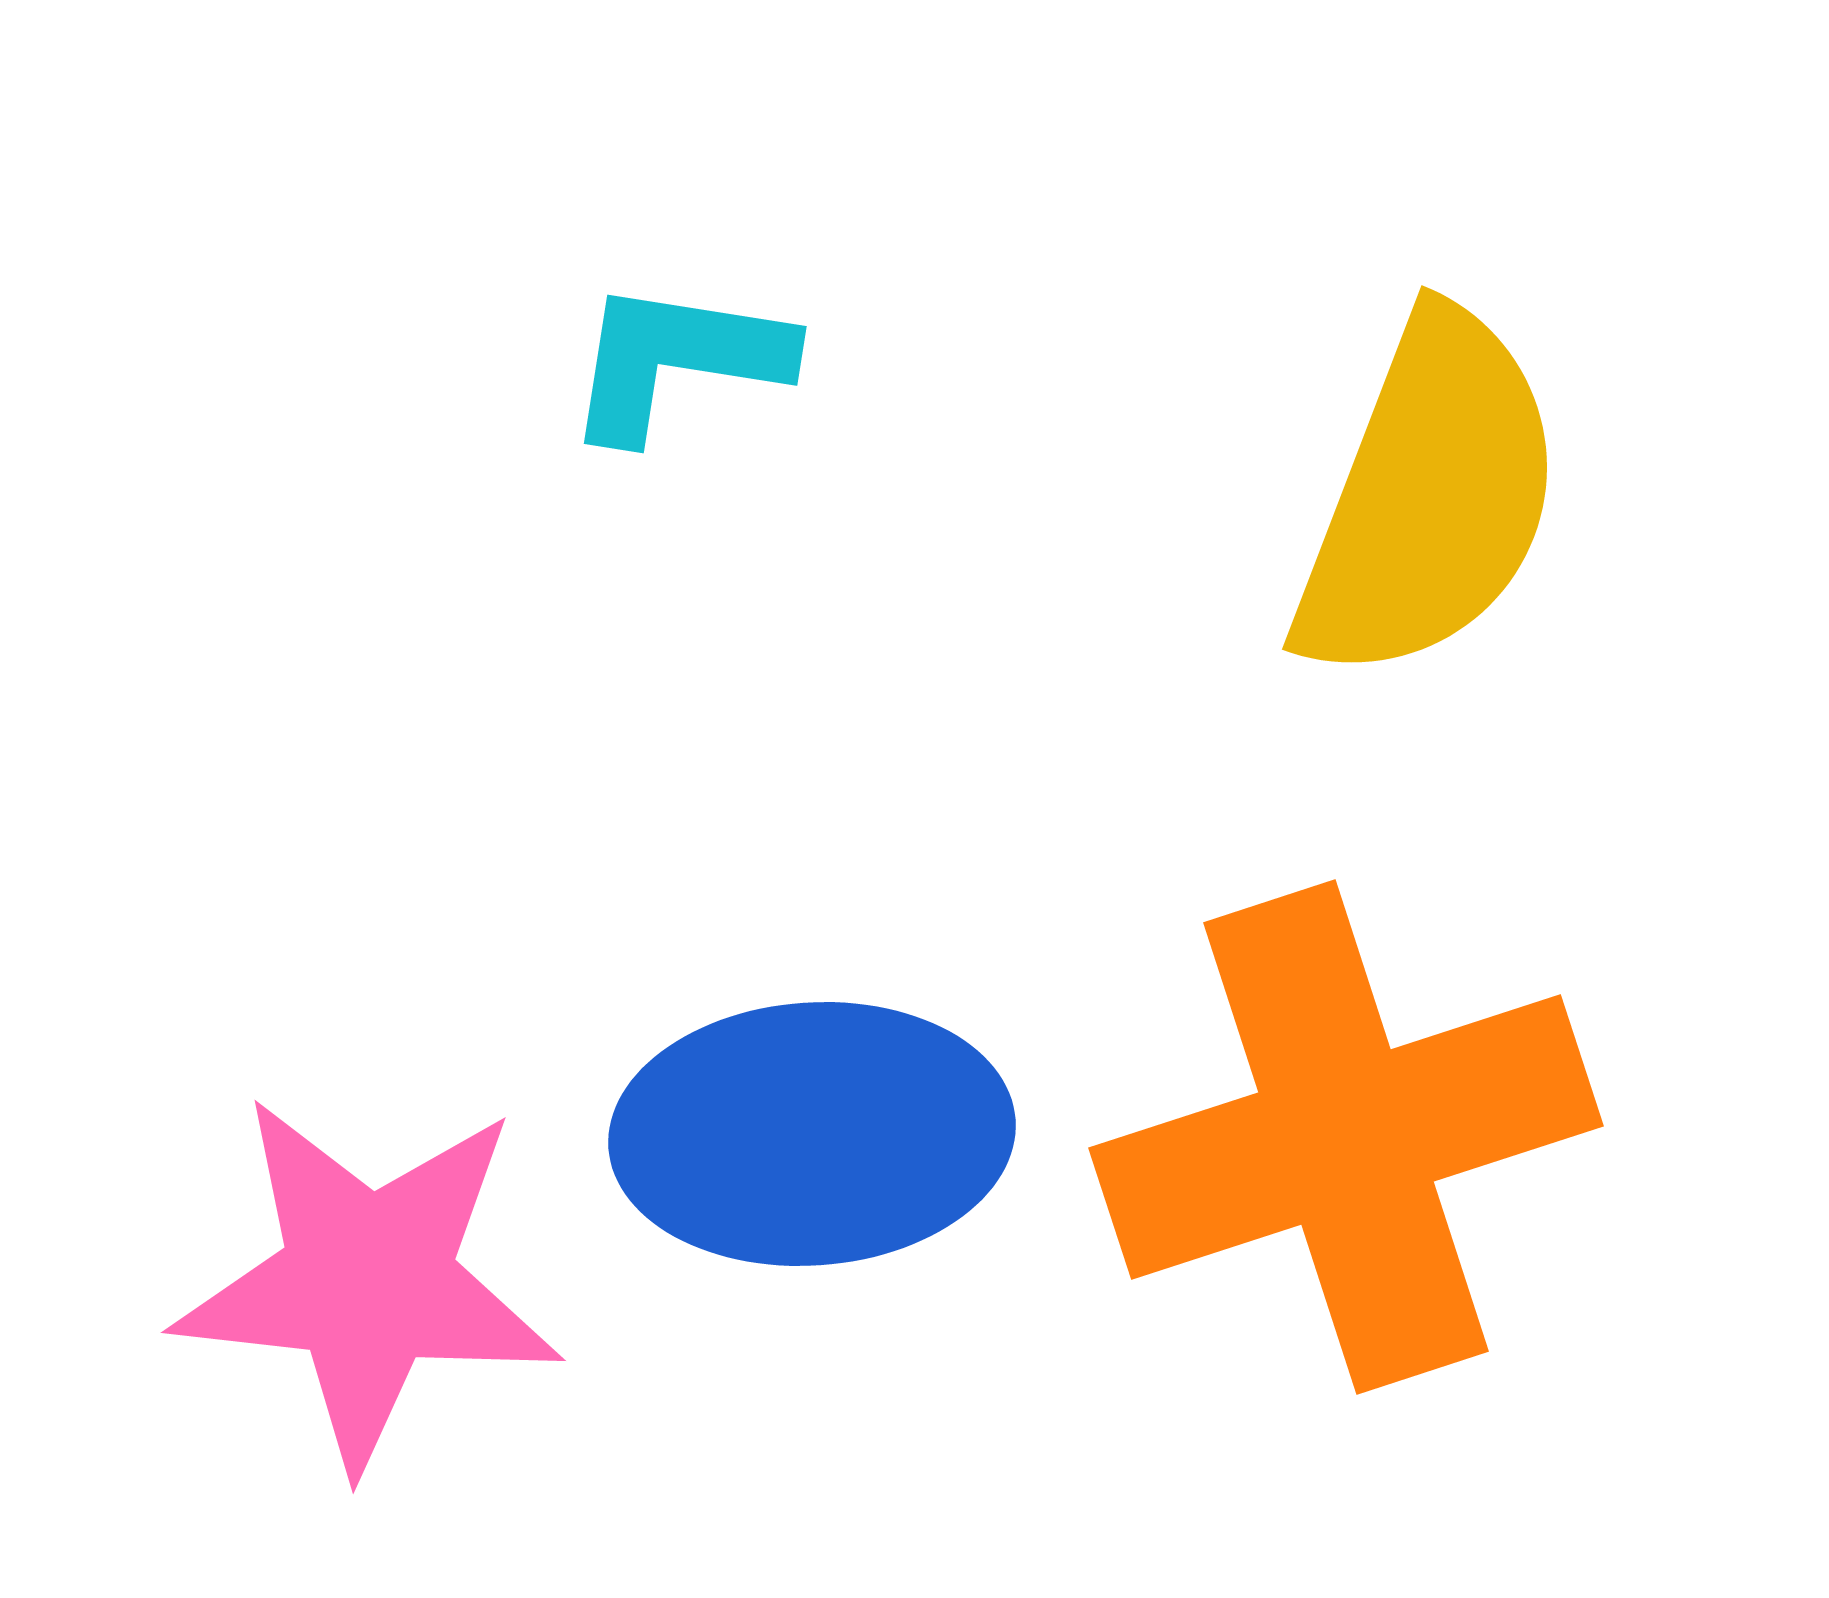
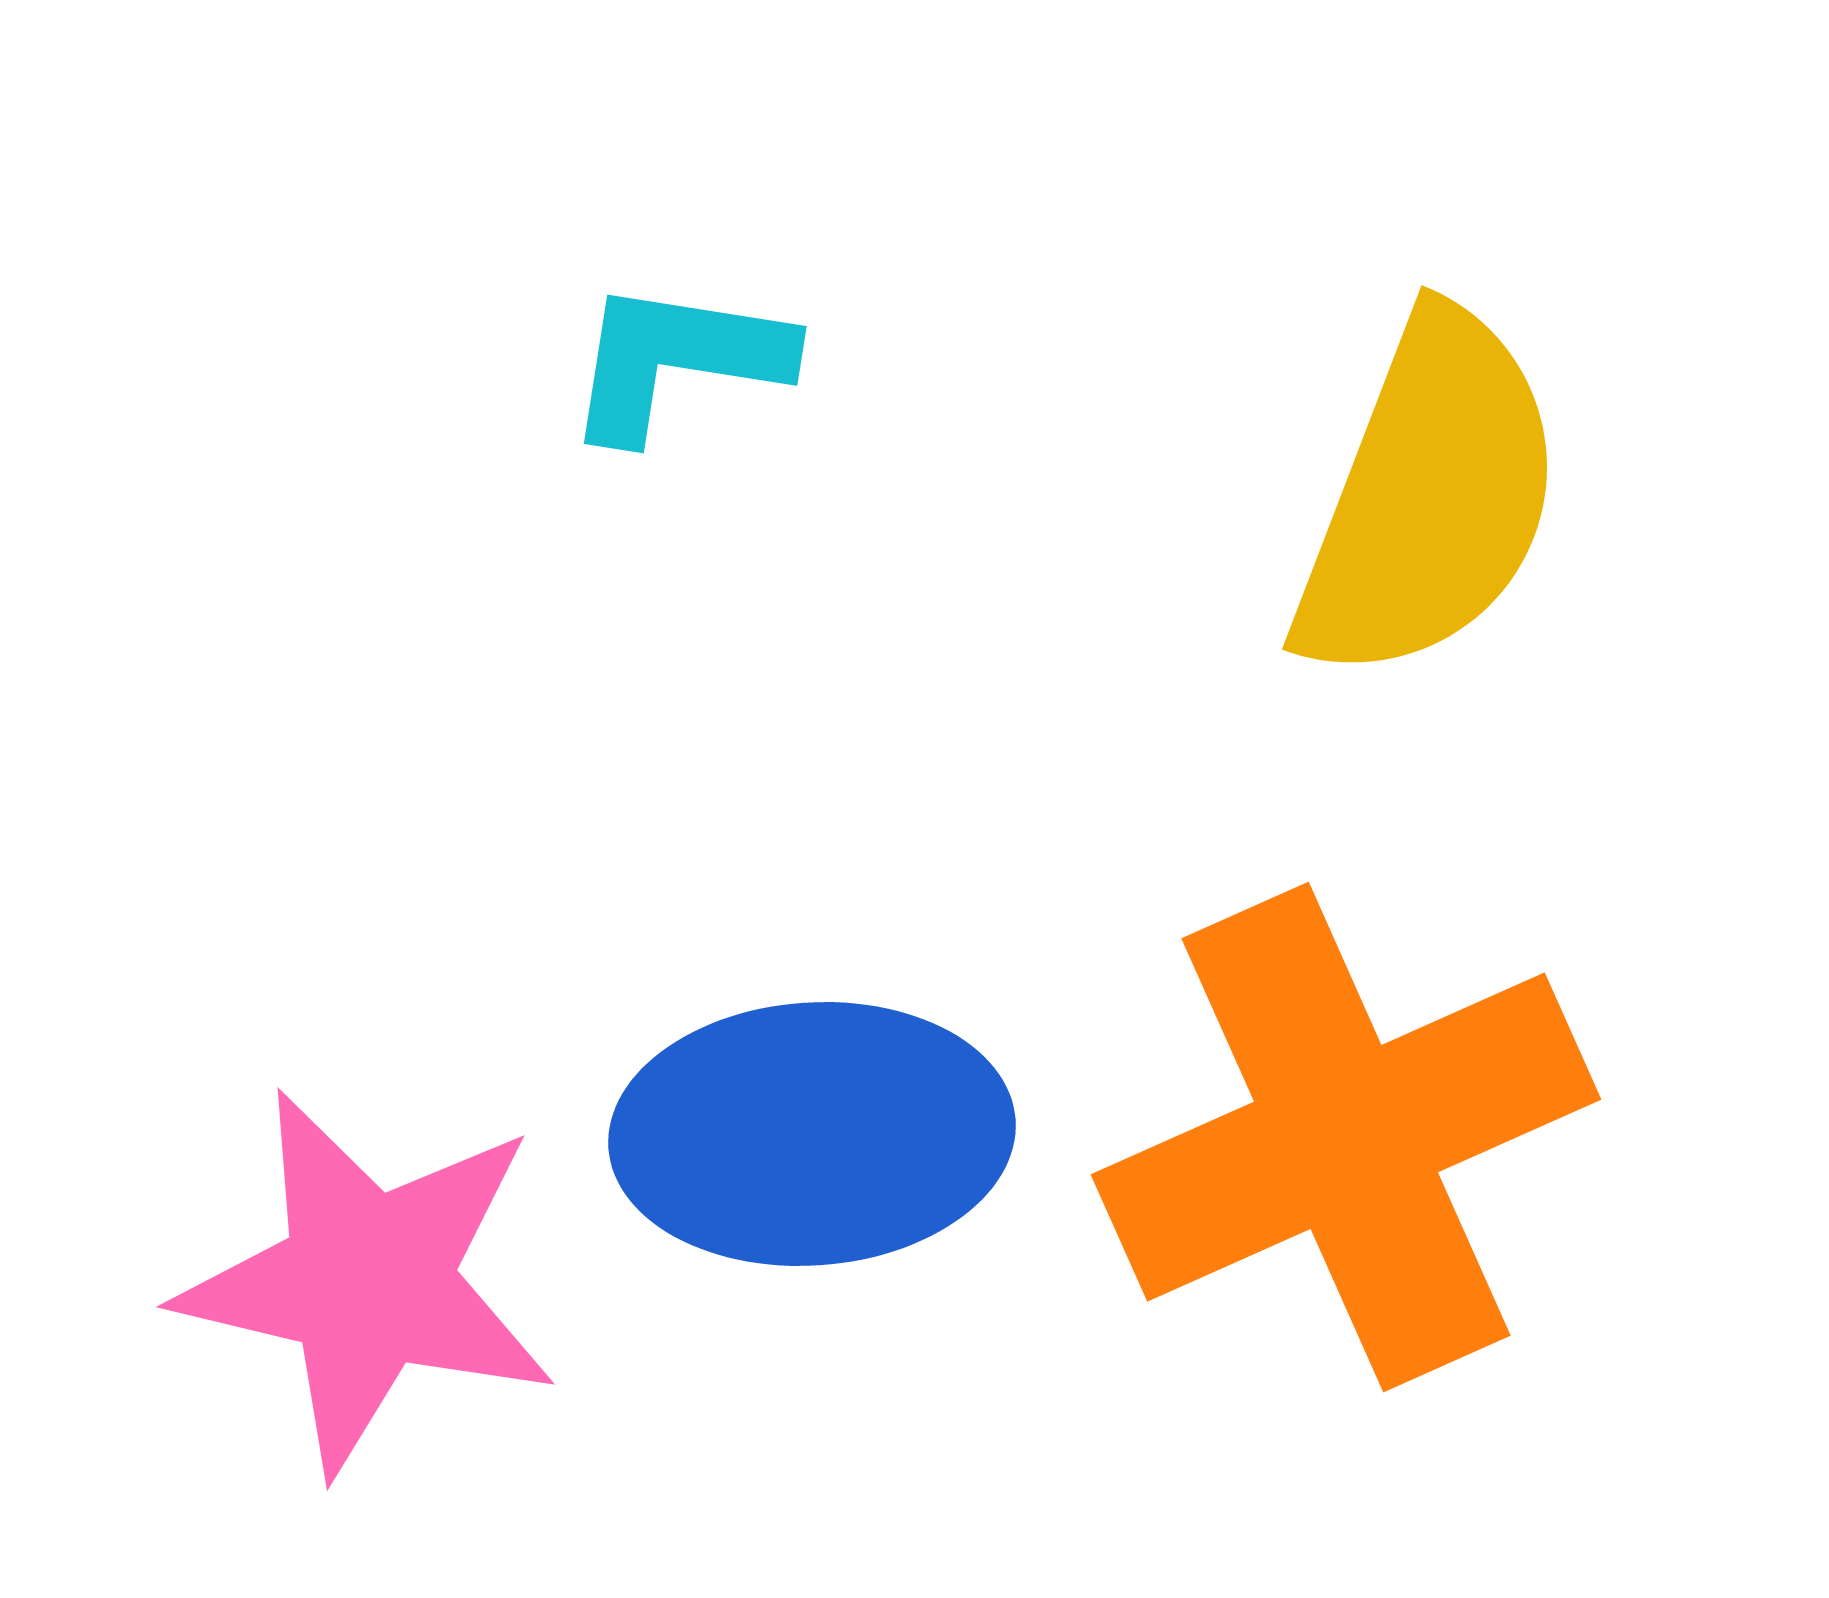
orange cross: rotated 6 degrees counterclockwise
pink star: rotated 7 degrees clockwise
